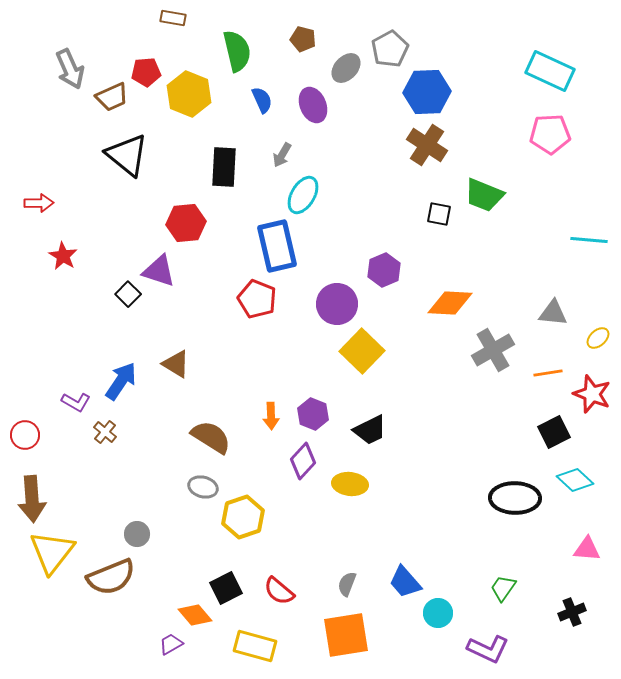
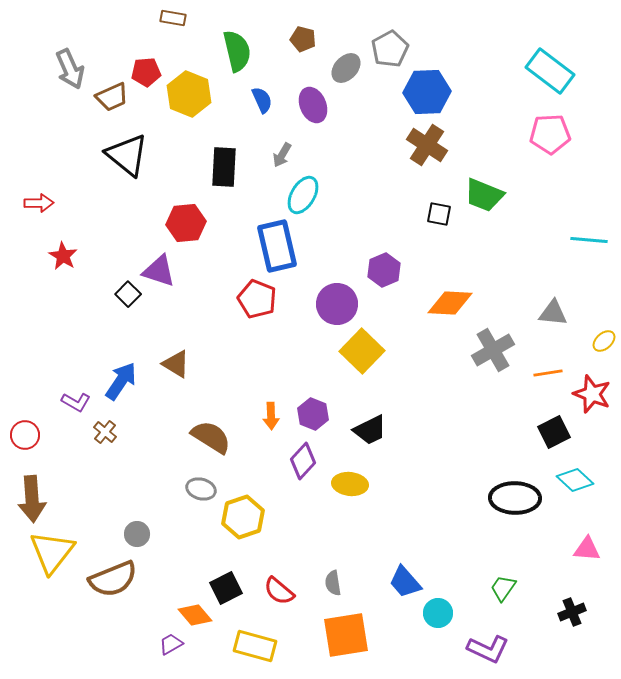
cyan rectangle at (550, 71): rotated 12 degrees clockwise
yellow ellipse at (598, 338): moved 6 px right, 3 px down
gray ellipse at (203, 487): moved 2 px left, 2 px down
brown semicircle at (111, 577): moved 2 px right, 2 px down
gray semicircle at (347, 584): moved 14 px left, 1 px up; rotated 30 degrees counterclockwise
